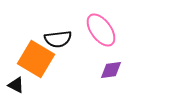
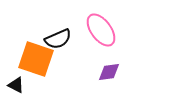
black semicircle: rotated 16 degrees counterclockwise
orange square: rotated 12 degrees counterclockwise
purple diamond: moved 2 px left, 2 px down
